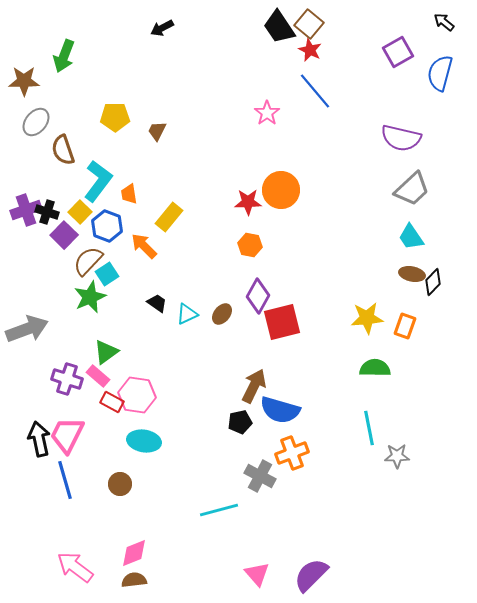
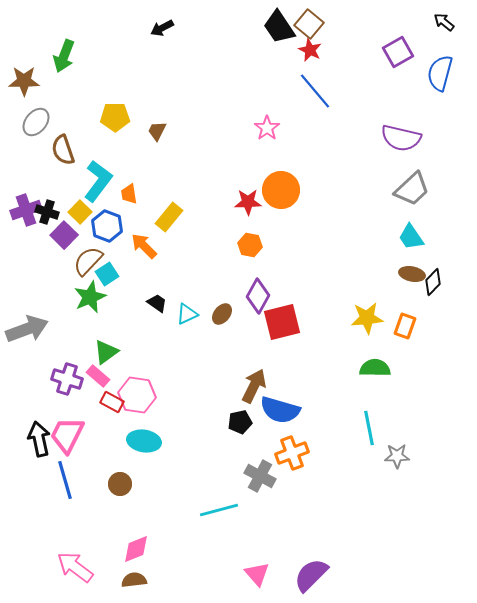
pink star at (267, 113): moved 15 px down
pink diamond at (134, 553): moved 2 px right, 4 px up
